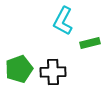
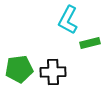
cyan L-shape: moved 5 px right, 1 px up
green pentagon: rotated 12 degrees clockwise
